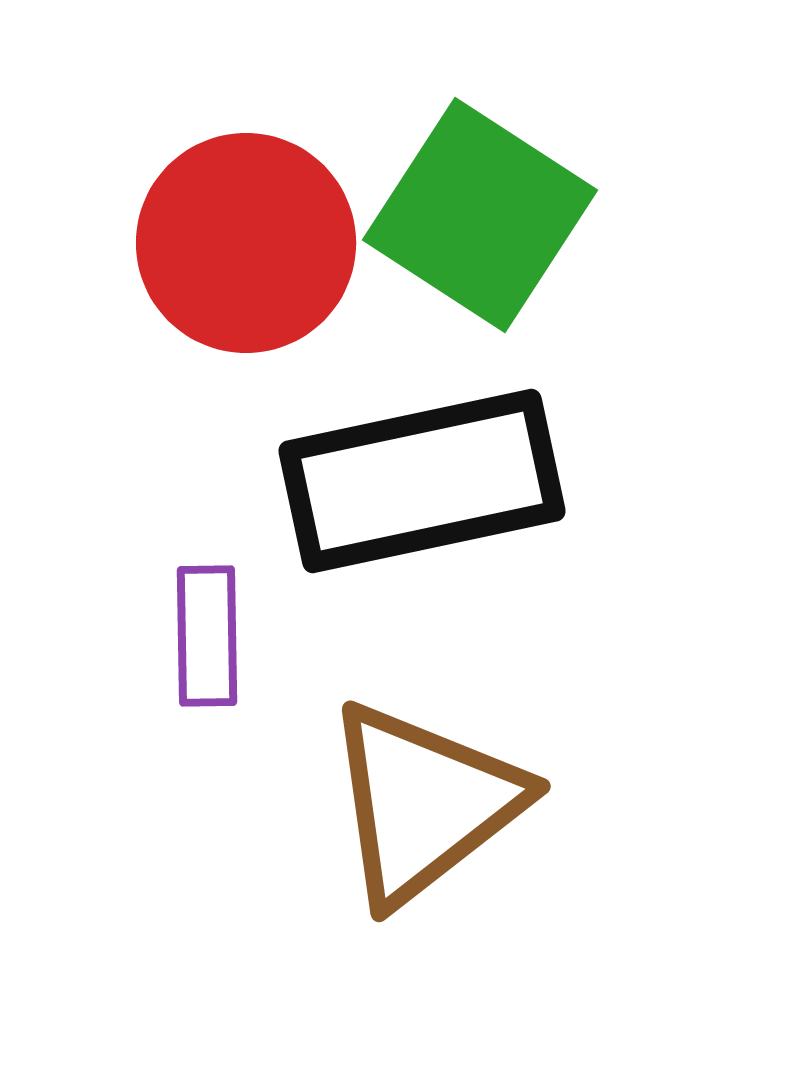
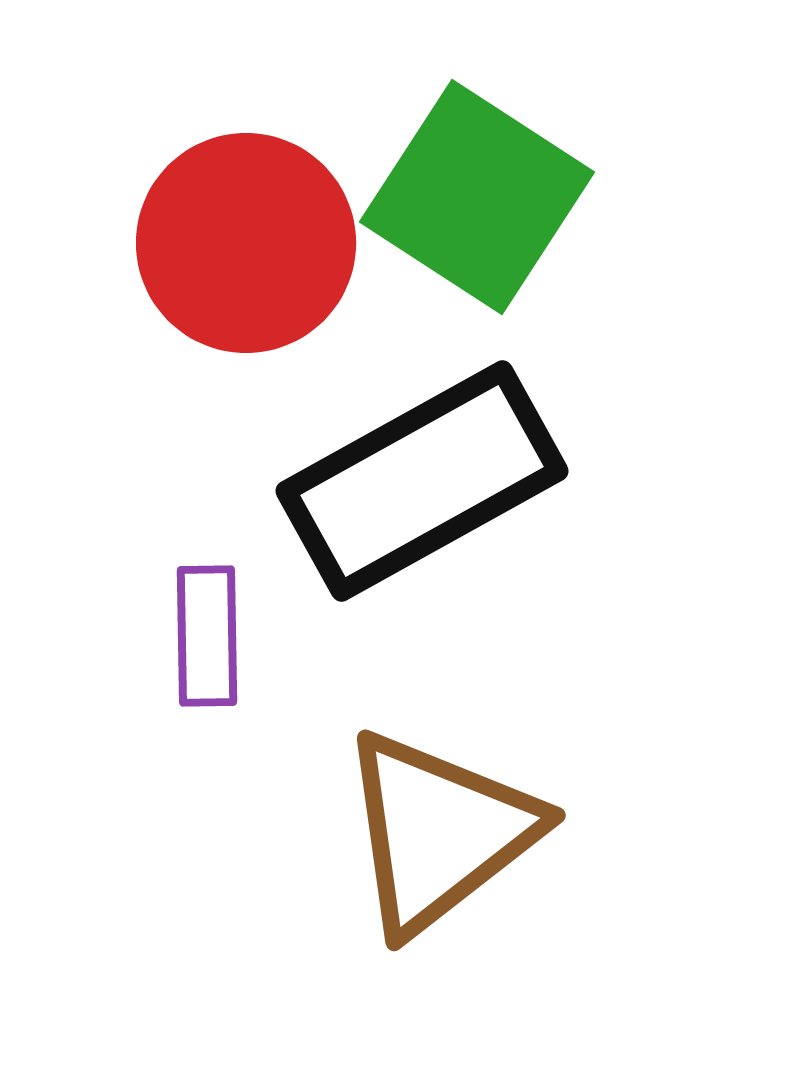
green square: moved 3 px left, 18 px up
black rectangle: rotated 17 degrees counterclockwise
brown triangle: moved 15 px right, 29 px down
